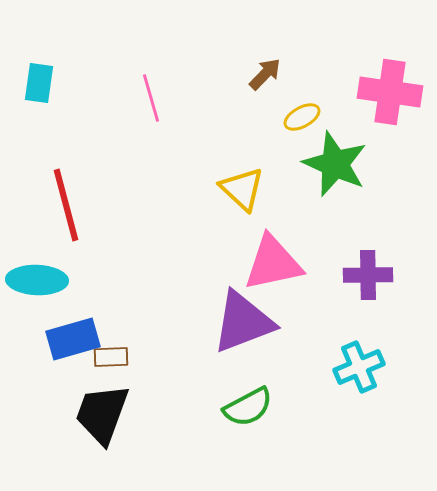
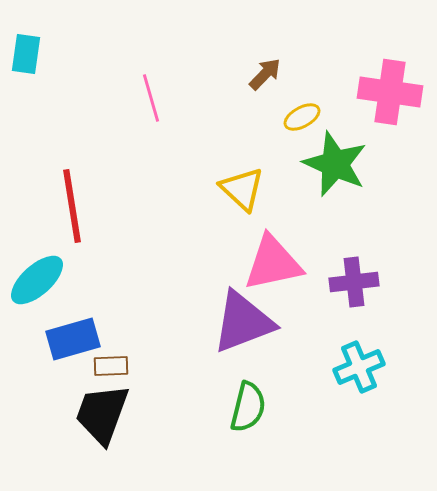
cyan rectangle: moved 13 px left, 29 px up
red line: moved 6 px right, 1 px down; rotated 6 degrees clockwise
purple cross: moved 14 px left, 7 px down; rotated 6 degrees counterclockwise
cyan ellipse: rotated 44 degrees counterclockwise
brown rectangle: moved 9 px down
green semicircle: rotated 48 degrees counterclockwise
